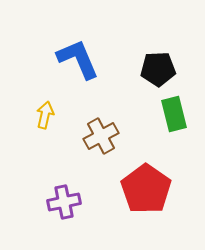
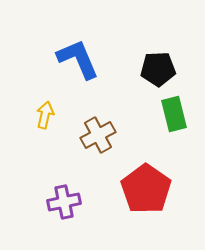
brown cross: moved 3 px left, 1 px up
